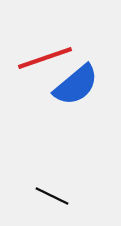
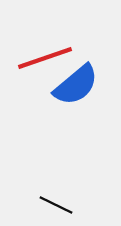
black line: moved 4 px right, 9 px down
